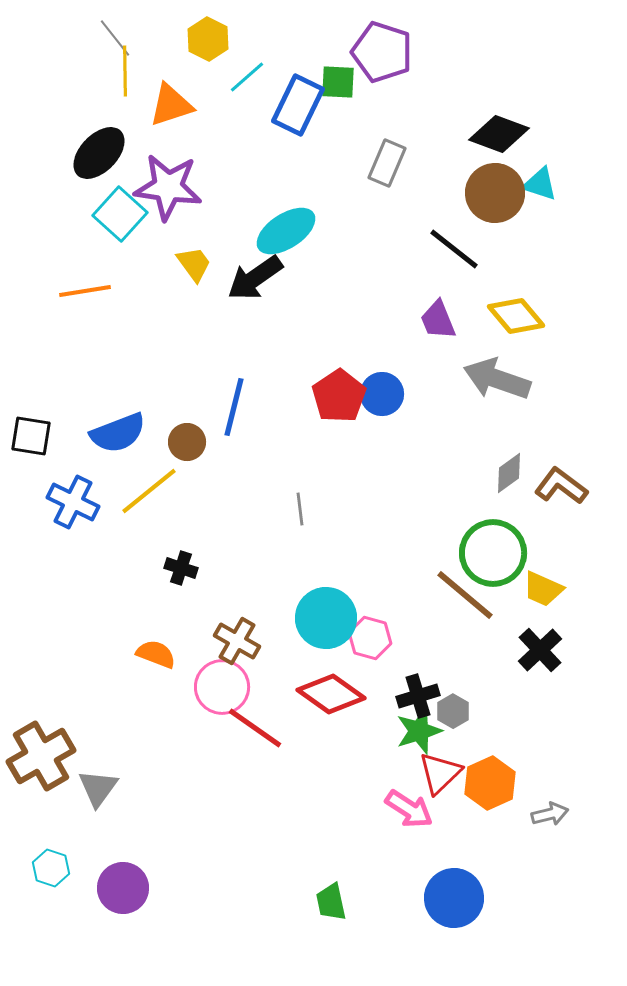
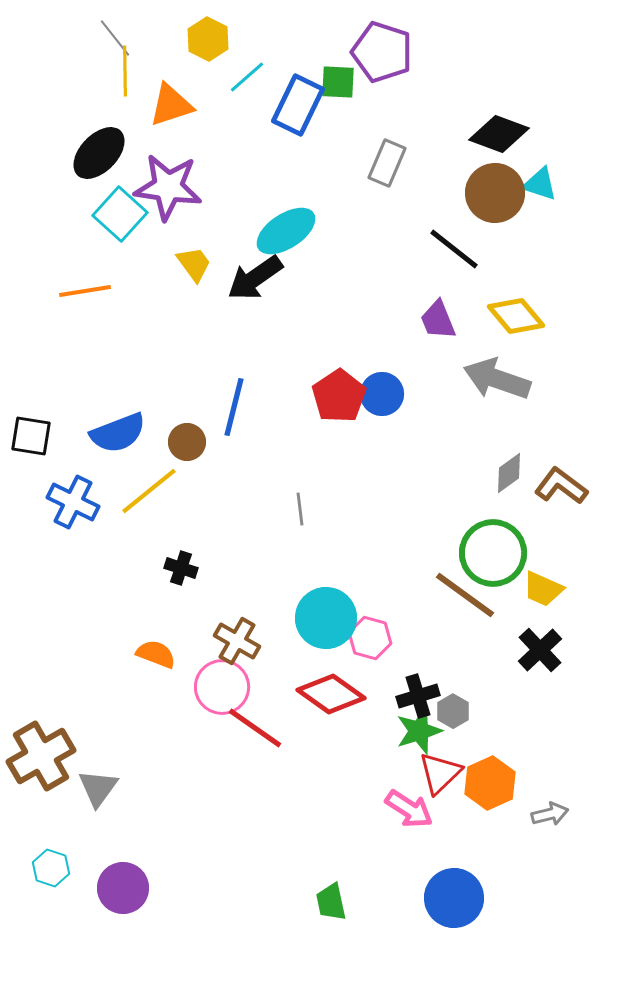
brown line at (465, 595): rotated 4 degrees counterclockwise
